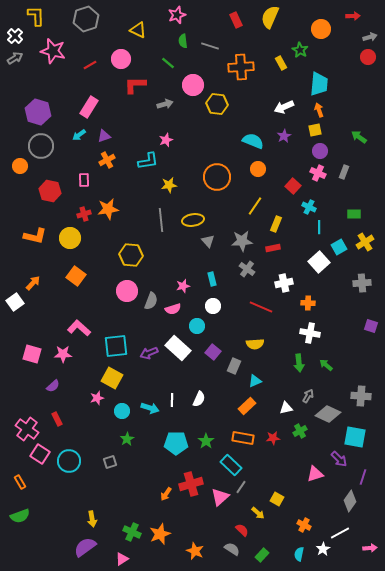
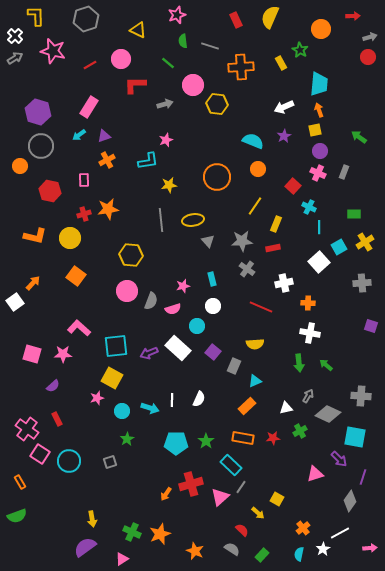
green semicircle at (20, 516): moved 3 px left
orange cross at (304, 525): moved 1 px left, 3 px down; rotated 24 degrees clockwise
